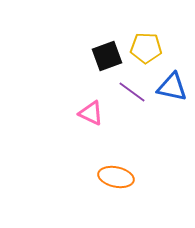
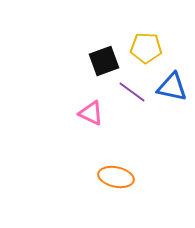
black square: moved 3 px left, 5 px down
